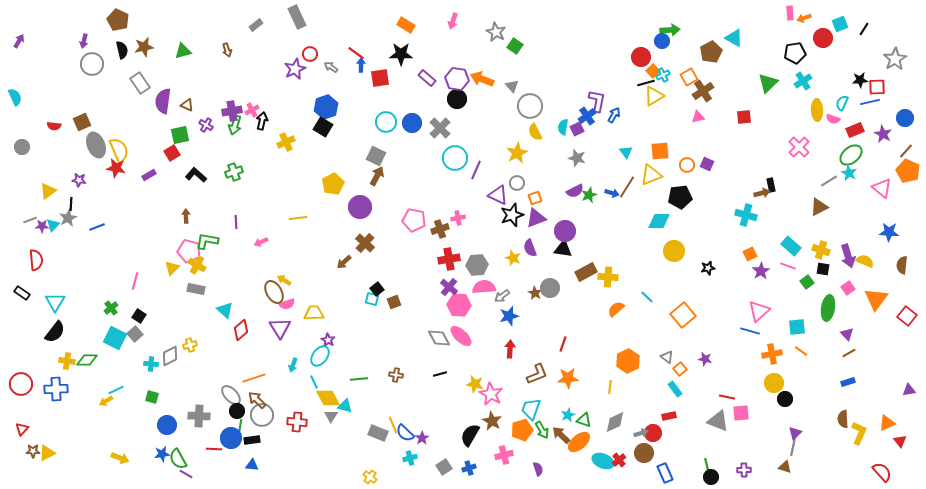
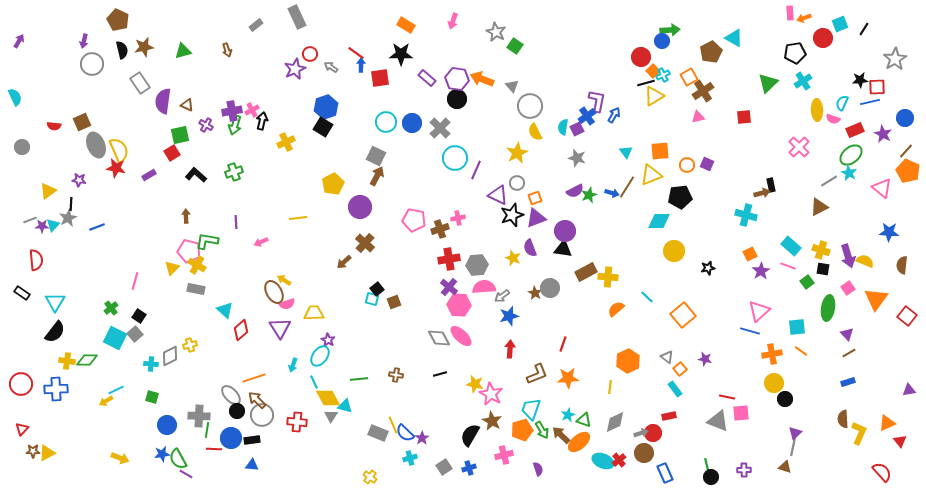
green line at (240, 427): moved 33 px left, 3 px down
